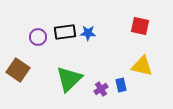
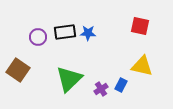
blue rectangle: rotated 40 degrees clockwise
